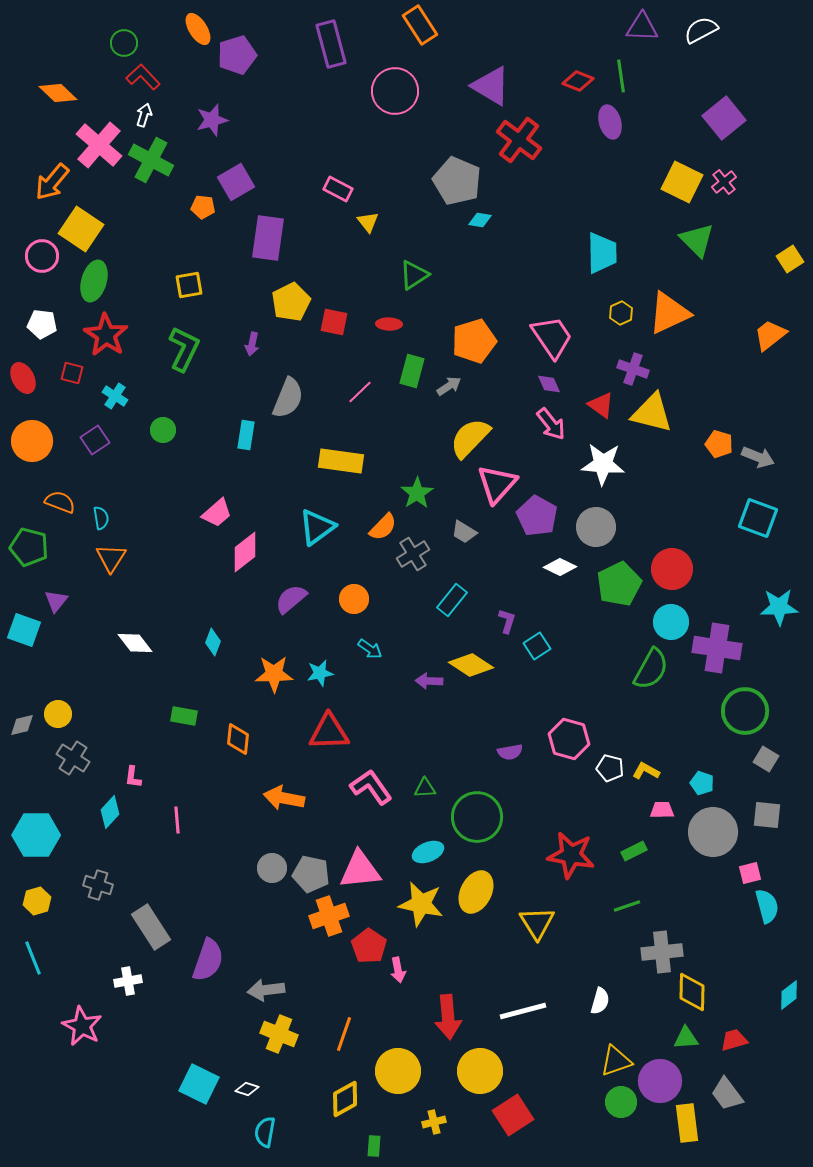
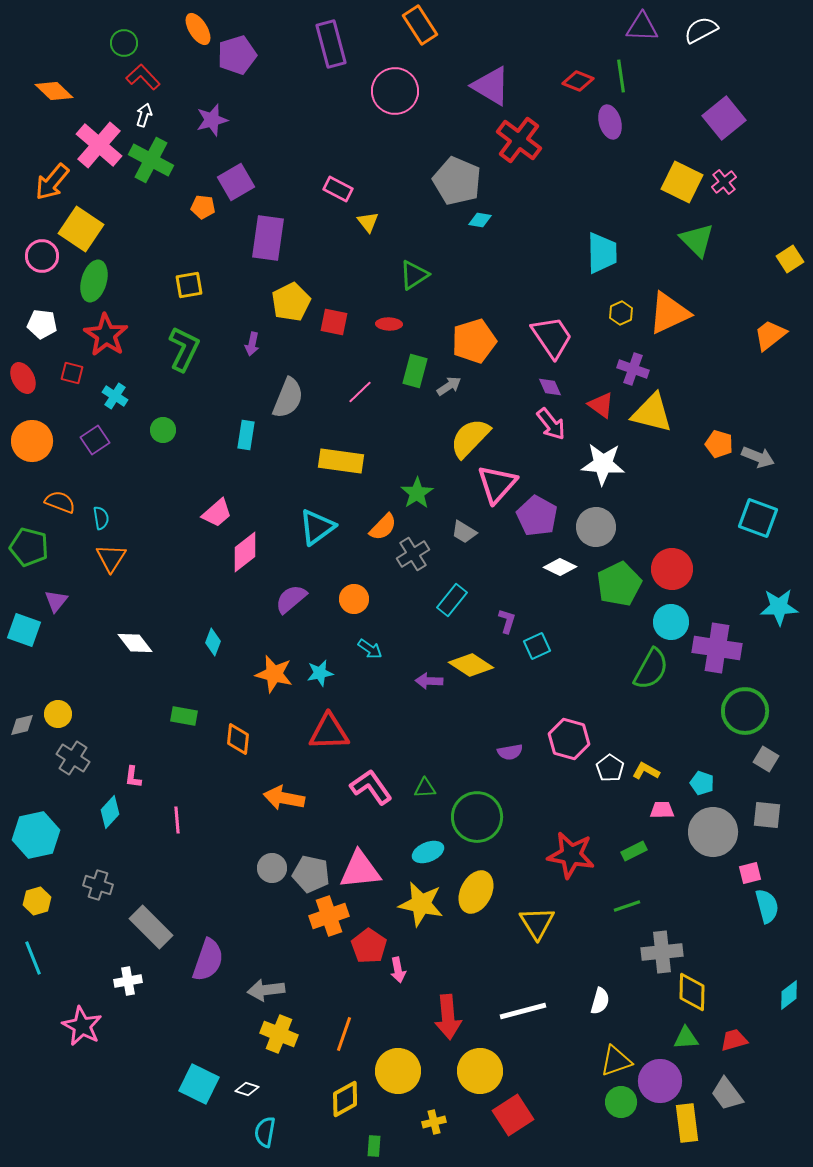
orange diamond at (58, 93): moved 4 px left, 2 px up
green rectangle at (412, 371): moved 3 px right
purple diamond at (549, 384): moved 1 px right, 3 px down
cyan square at (537, 646): rotated 8 degrees clockwise
orange star at (274, 674): rotated 15 degrees clockwise
white pentagon at (610, 768): rotated 20 degrees clockwise
cyan hexagon at (36, 835): rotated 12 degrees counterclockwise
gray rectangle at (151, 927): rotated 12 degrees counterclockwise
